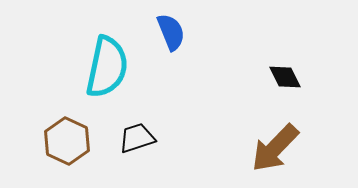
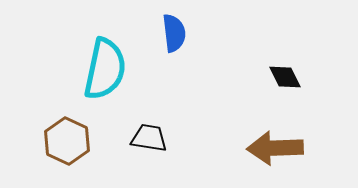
blue semicircle: moved 3 px right, 1 px down; rotated 15 degrees clockwise
cyan semicircle: moved 2 px left, 2 px down
black trapezoid: moved 12 px right; rotated 27 degrees clockwise
brown arrow: rotated 44 degrees clockwise
